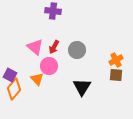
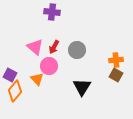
purple cross: moved 1 px left, 1 px down
orange cross: rotated 24 degrees clockwise
brown square: rotated 24 degrees clockwise
orange diamond: moved 1 px right, 2 px down
